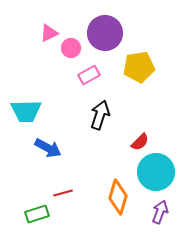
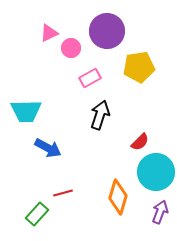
purple circle: moved 2 px right, 2 px up
pink rectangle: moved 1 px right, 3 px down
green rectangle: rotated 30 degrees counterclockwise
